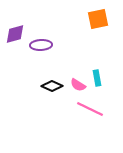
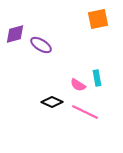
purple ellipse: rotated 35 degrees clockwise
black diamond: moved 16 px down
pink line: moved 5 px left, 3 px down
